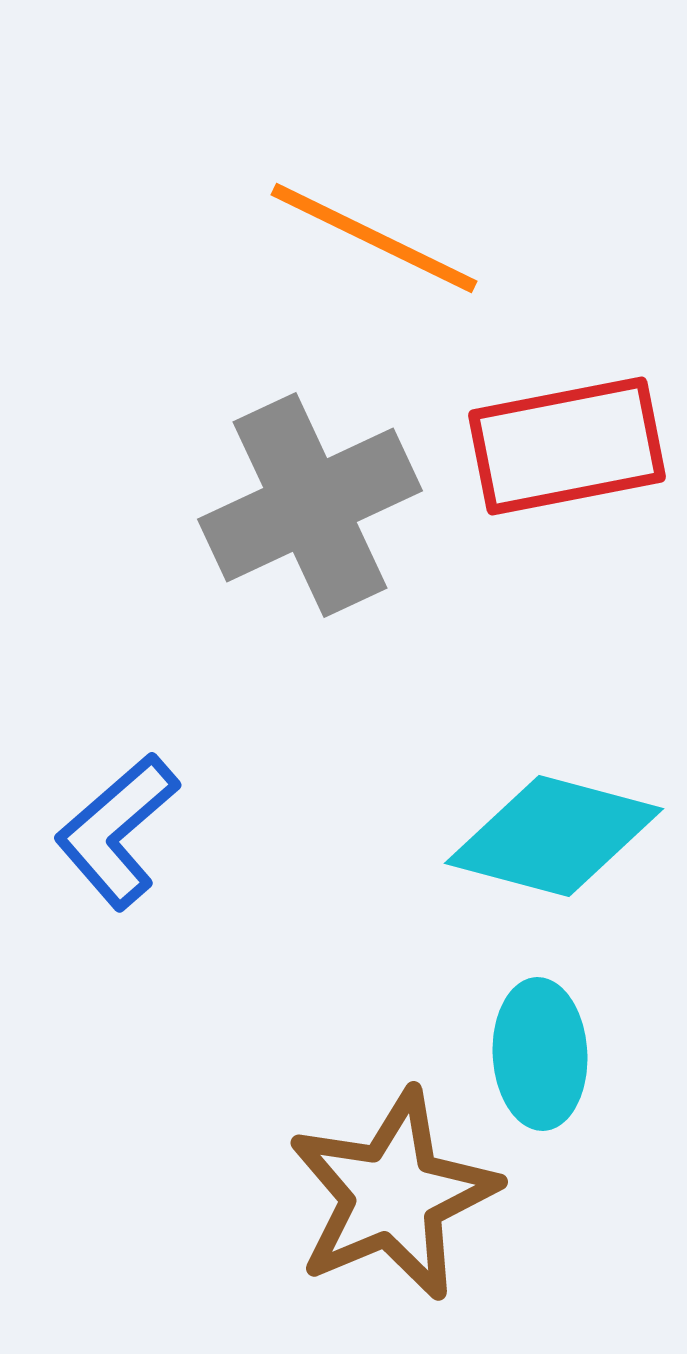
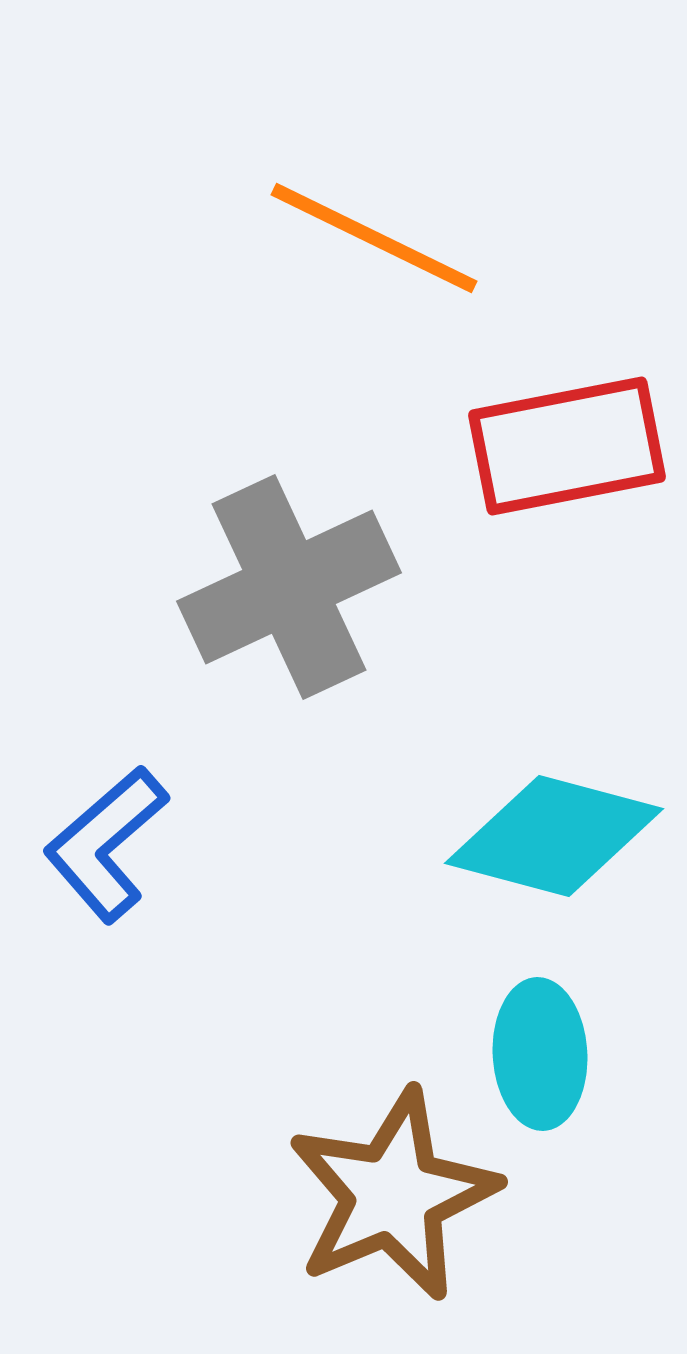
gray cross: moved 21 px left, 82 px down
blue L-shape: moved 11 px left, 13 px down
